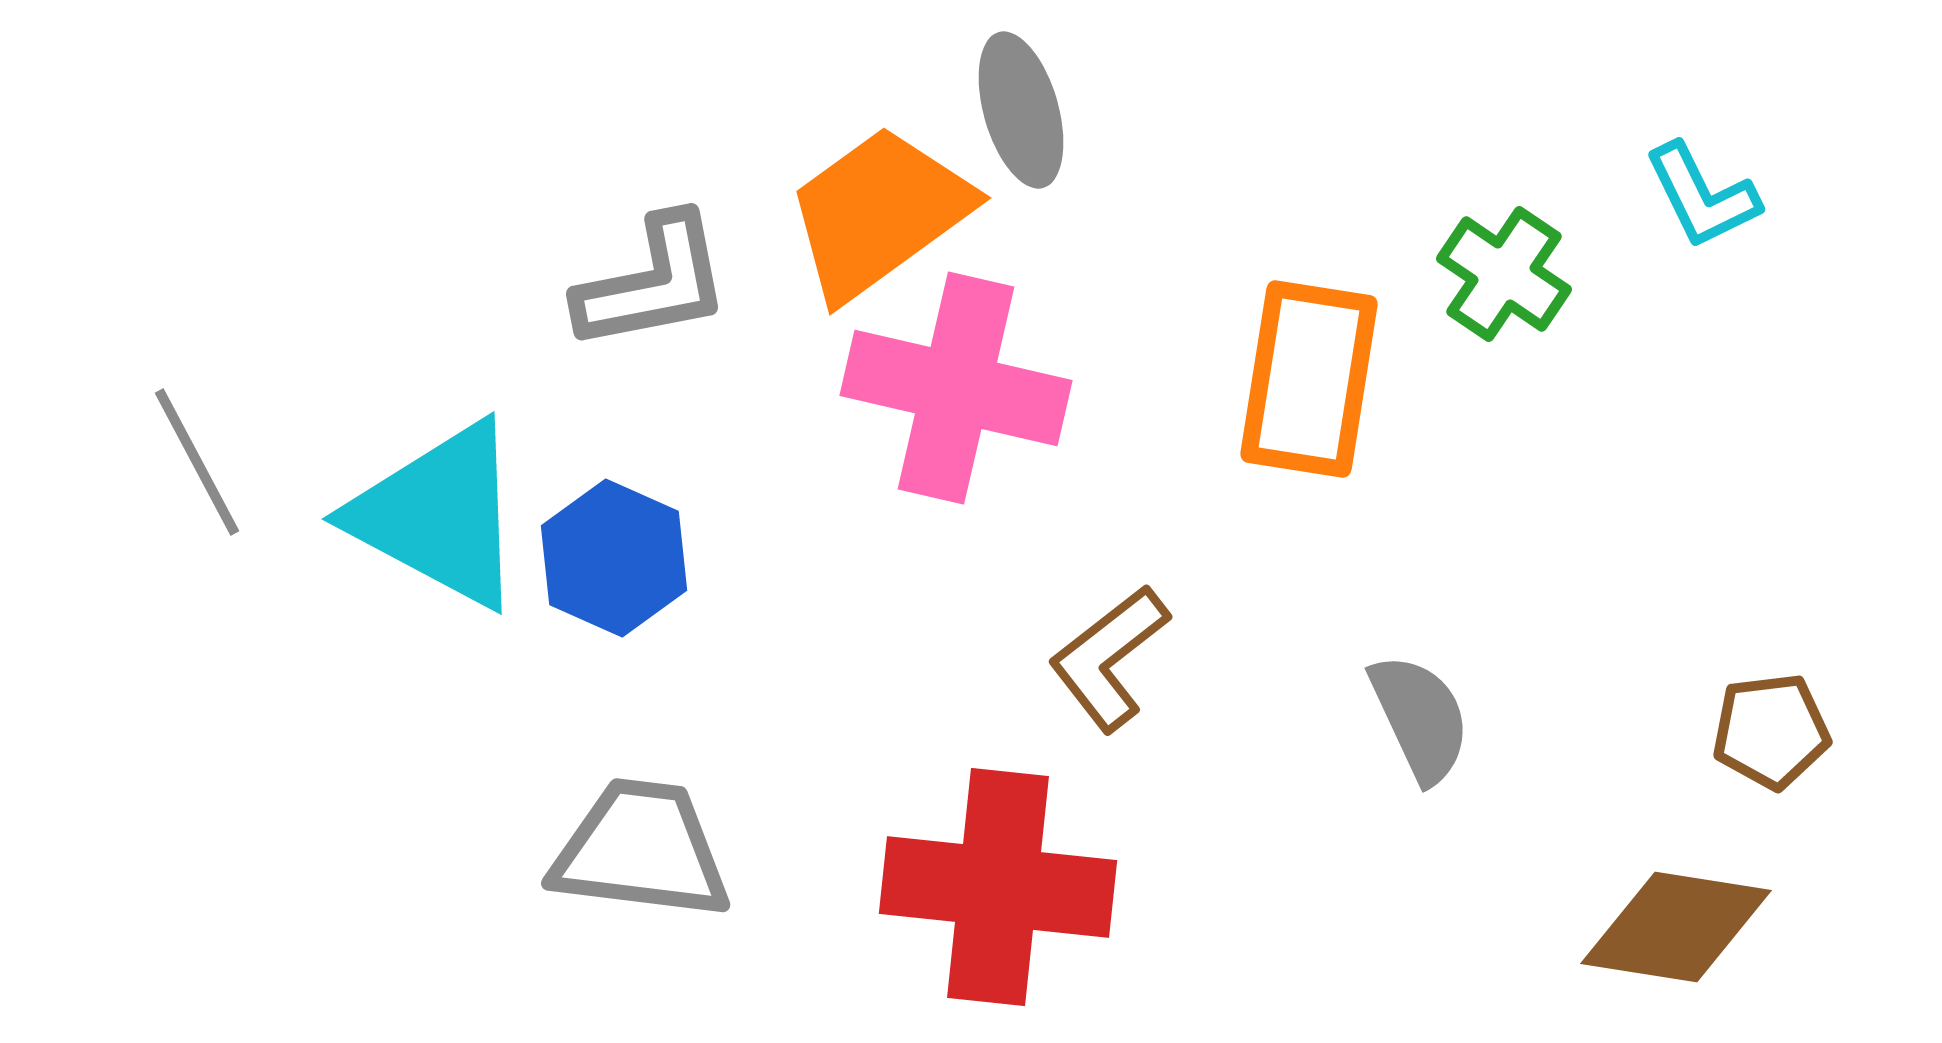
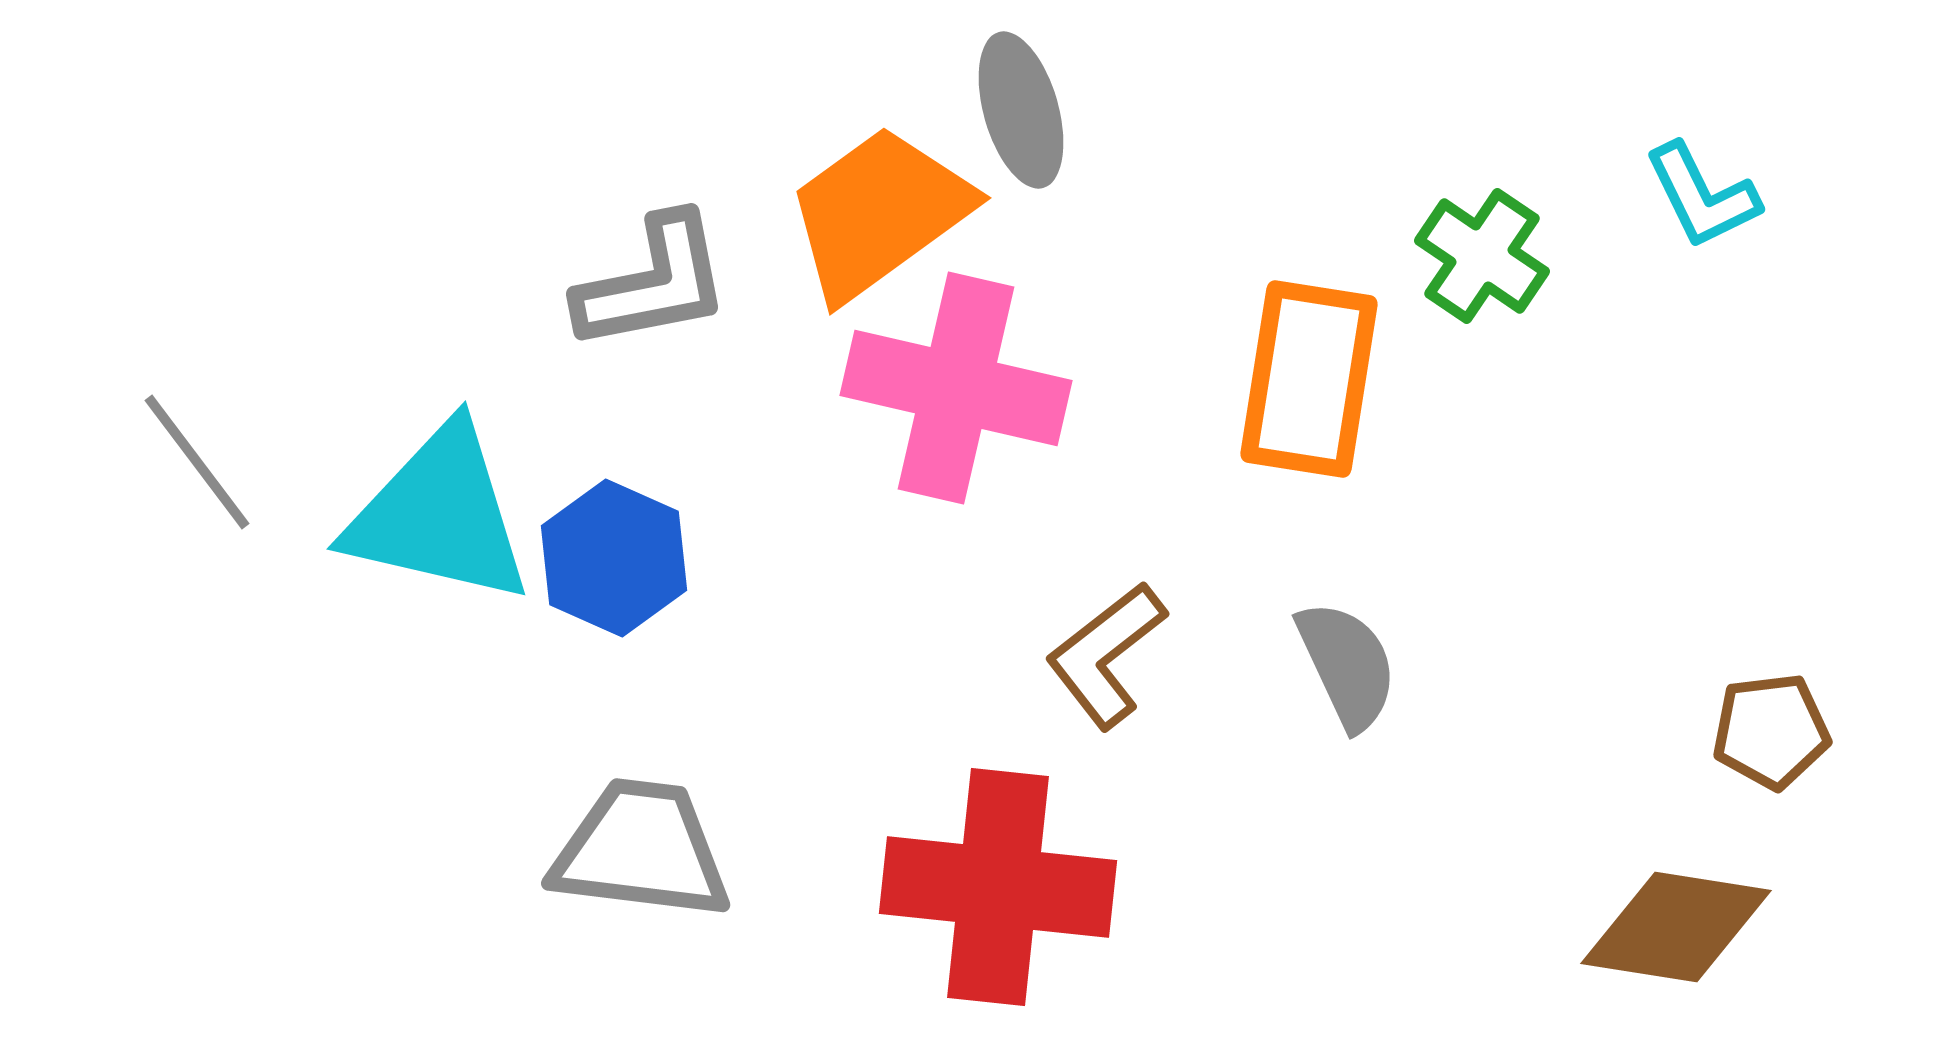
green cross: moved 22 px left, 18 px up
gray line: rotated 9 degrees counterclockwise
cyan triangle: rotated 15 degrees counterclockwise
brown L-shape: moved 3 px left, 3 px up
gray semicircle: moved 73 px left, 53 px up
